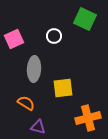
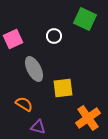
pink square: moved 1 px left
gray ellipse: rotated 30 degrees counterclockwise
orange semicircle: moved 2 px left, 1 px down
orange cross: rotated 20 degrees counterclockwise
